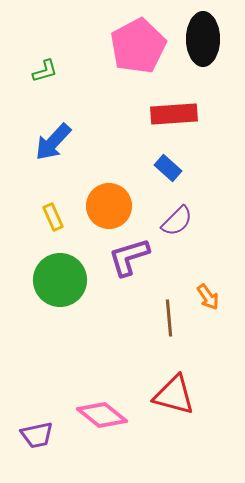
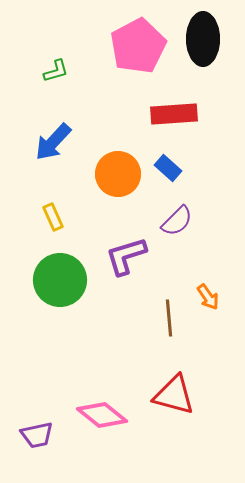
green L-shape: moved 11 px right
orange circle: moved 9 px right, 32 px up
purple L-shape: moved 3 px left, 1 px up
